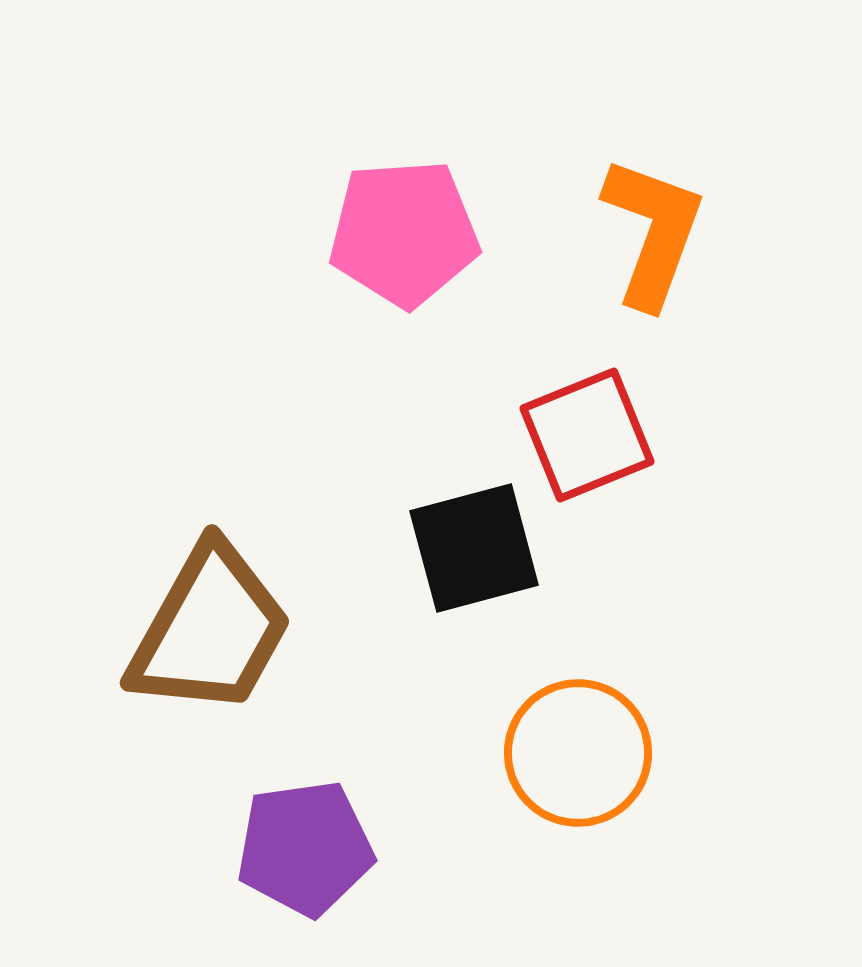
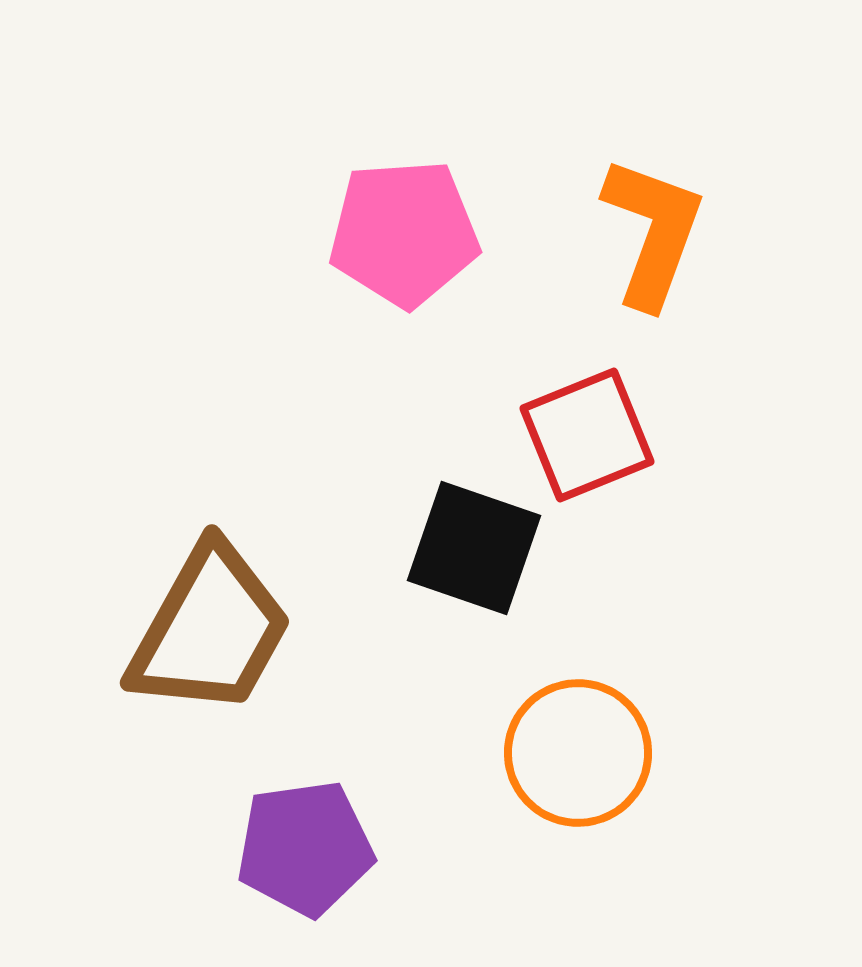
black square: rotated 34 degrees clockwise
